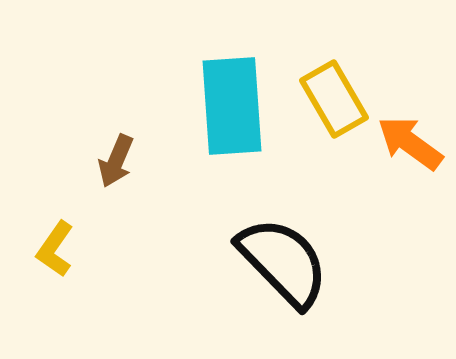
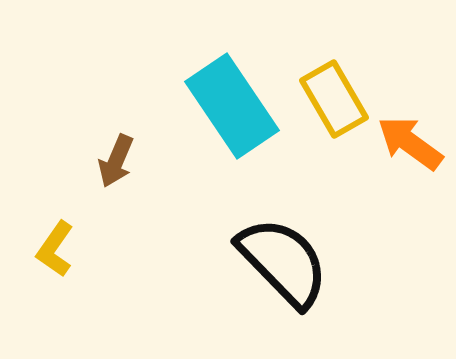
cyan rectangle: rotated 30 degrees counterclockwise
